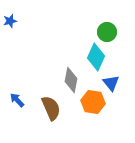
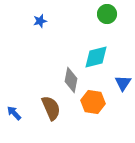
blue star: moved 30 px right
green circle: moved 18 px up
cyan diamond: rotated 52 degrees clockwise
blue triangle: moved 12 px right; rotated 12 degrees clockwise
blue arrow: moved 3 px left, 13 px down
